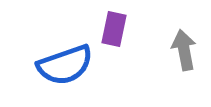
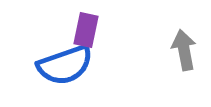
purple rectangle: moved 28 px left, 1 px down
